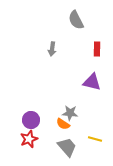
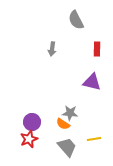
purple circle: moved 1 px right, 2 px down
yellow line: moved 1 px left; rotated 24 degrees counterclockwise
